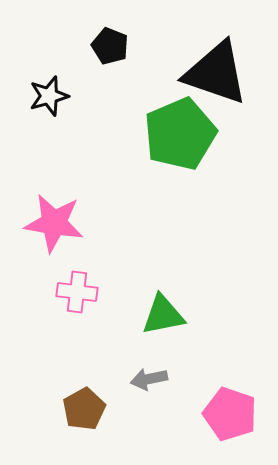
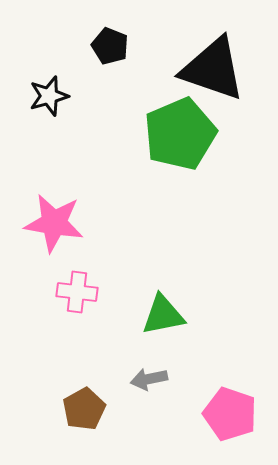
black triangle: moved 3 px left, 4 px up
